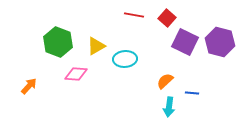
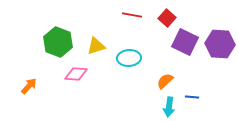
red line: moved 2 px left
purple hexagon: moved 2 px down; rotated 12 degrees counterclockwise
yellow triangle: rotated 12 degrees clockwise
cyan ellipse: moved 4 px right, 1 px up
blue line: moved 4 px down
